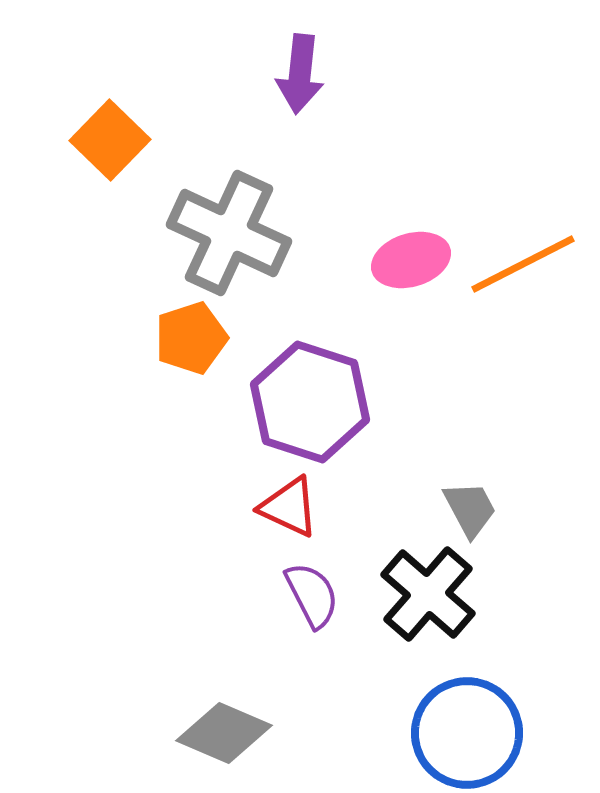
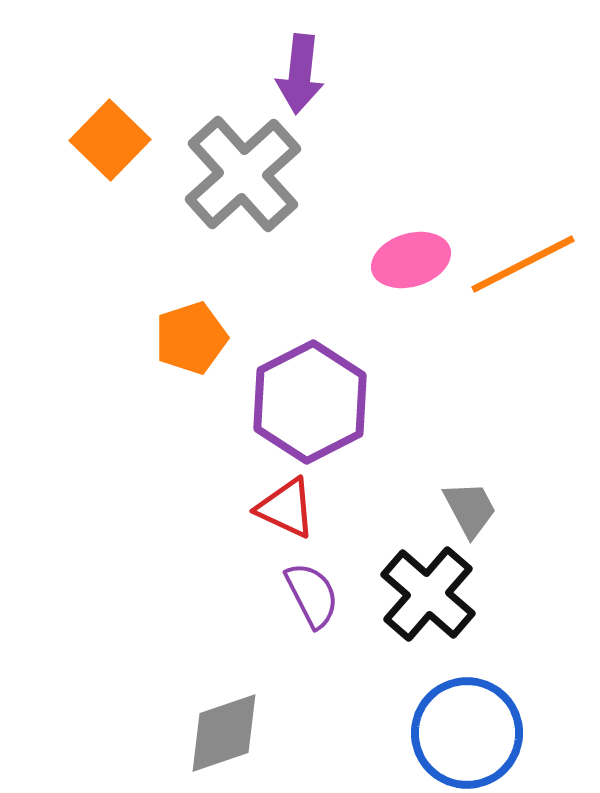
gray cross: moved 14 px right, 59 px up; rotated 23 degrees clockwise
purple hexagon: rotated 15 degrees clockwise
red triangle: moved 3 px left, 1 px down
gray diamond: rotated 42 degrees counterclockwise
